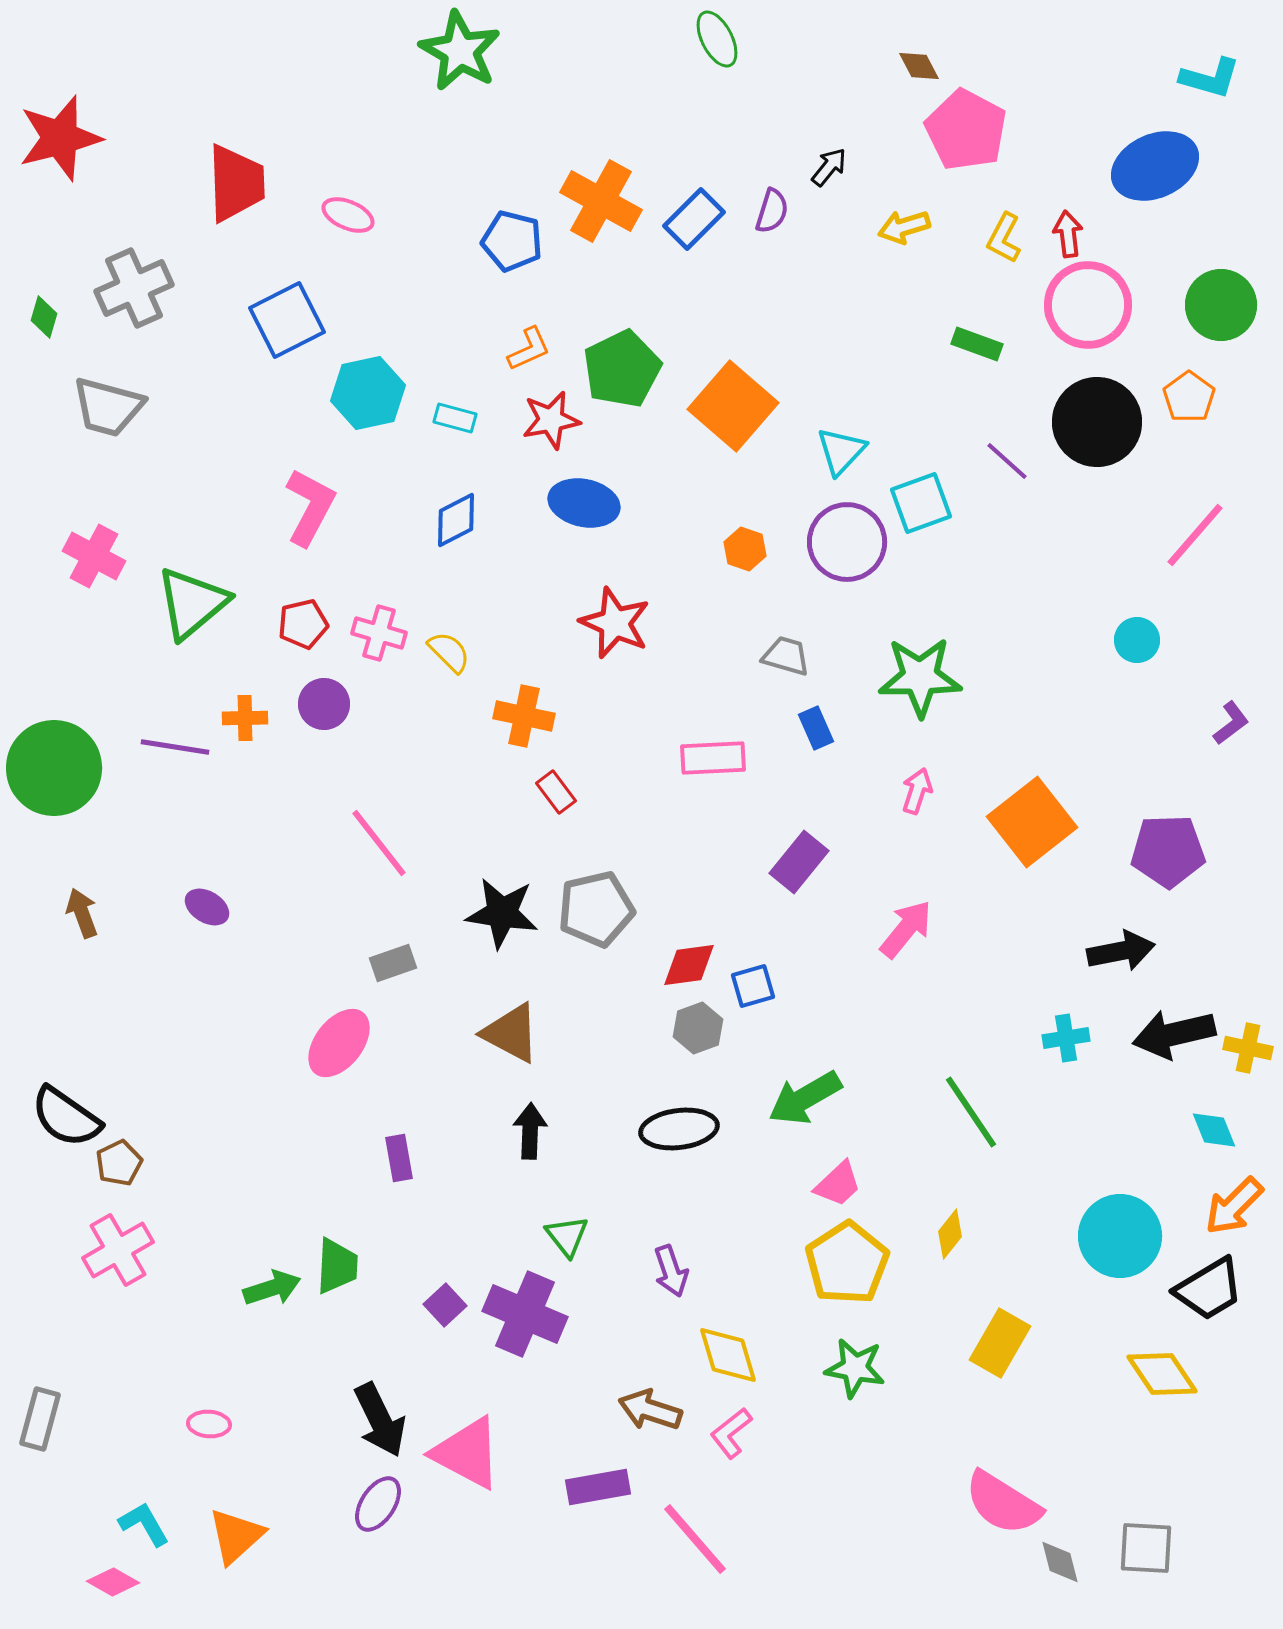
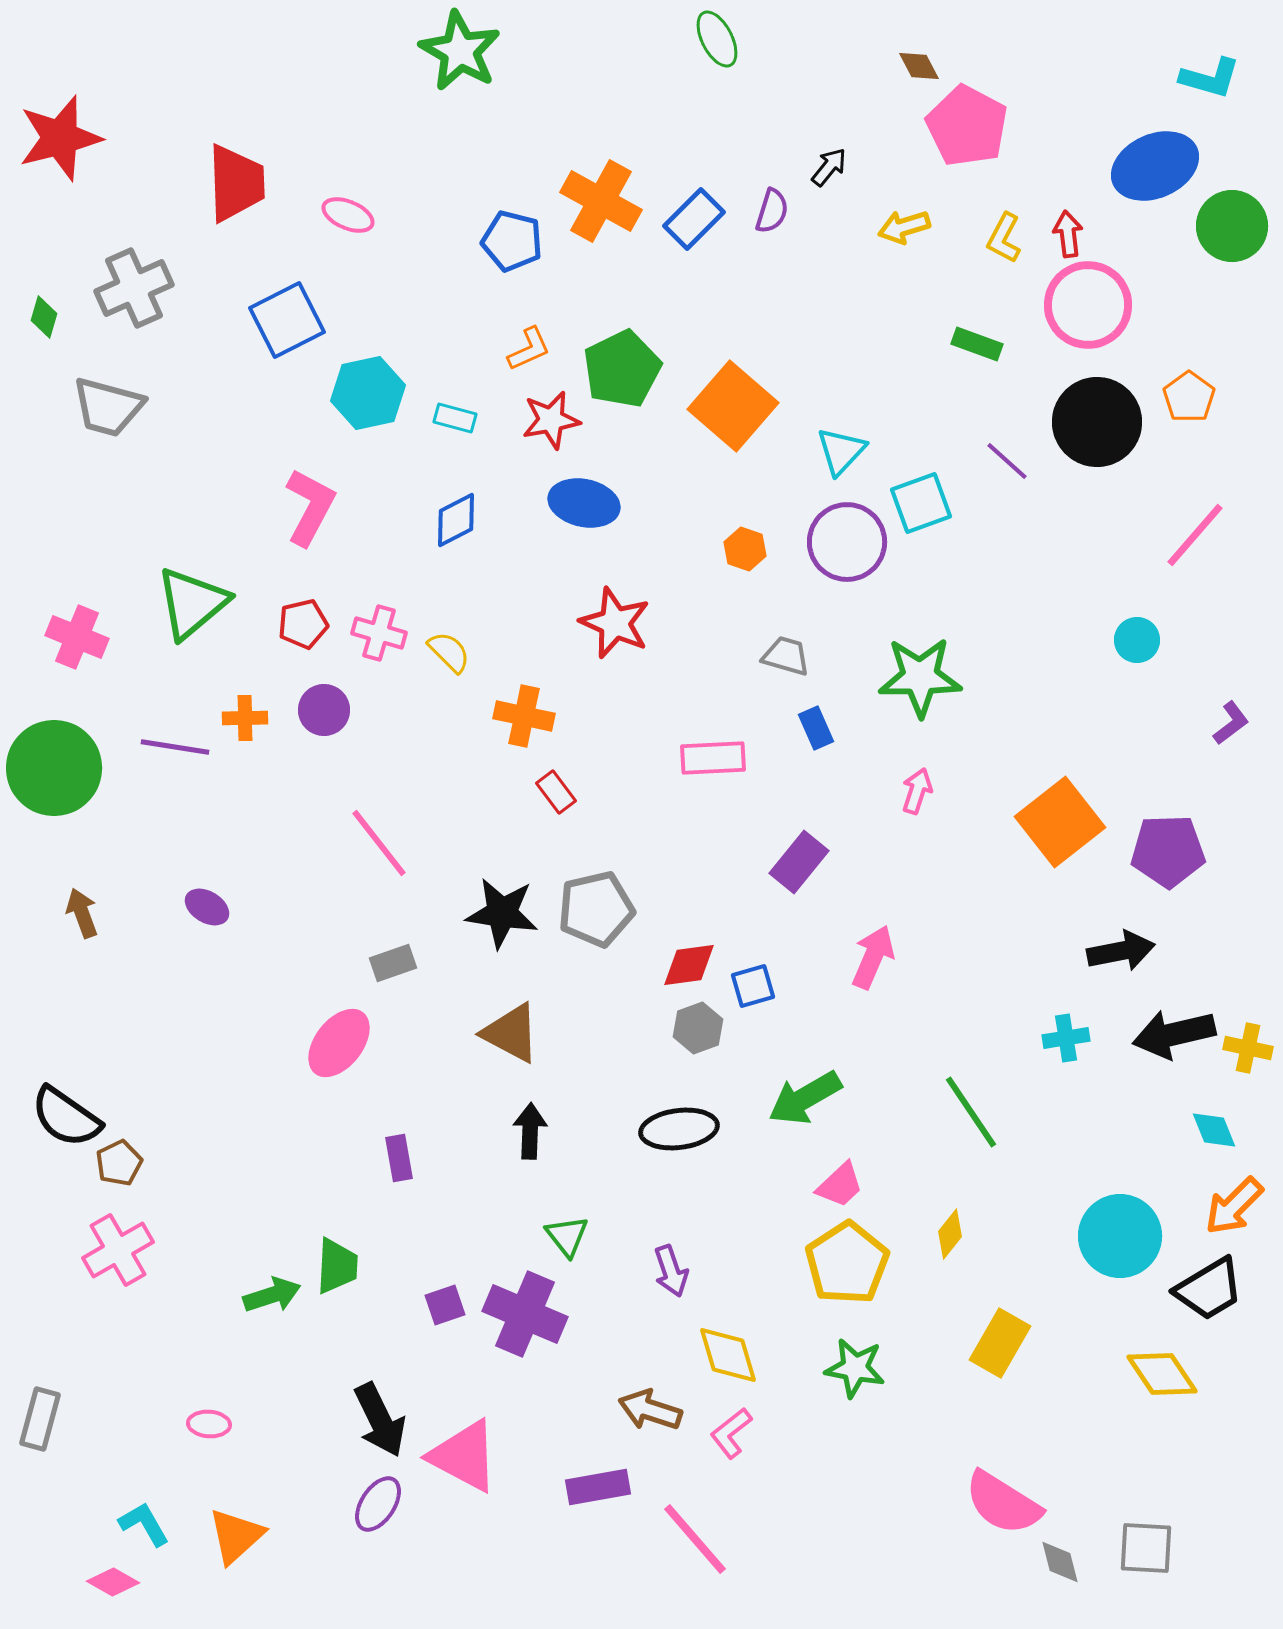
pink pentagon at (966, 130): moved 1 px right, 4 px up
green circle at (1221, 305): moved 11 px right, 79 px up
pink cross at (94, 556): moved 17 px left, 81 px down; rotated 6 degrees counterclockwise
purple circle at (324, 704): moved 6 px down
orange square at (1032, 822): moved 28 px right
pink arrow at (906, 929): moved 33 px left, 28 px down; rotated 16 degrees counterclockwise
pink trapezoid at (838, 1184): moved 2 px right, 1 px down
green arrow at (272, 1288): moved 7 px down
purple square at (445, 1305): rotated 24 degrees clockwise
pink triangle at (467, 1453): moved 3 px left, 3 px down
